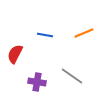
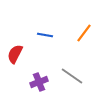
orange line: rotated 30 degrees counterclockwise
purple cross: moved 2 px right; rotated 30 degrees counterclockwise
